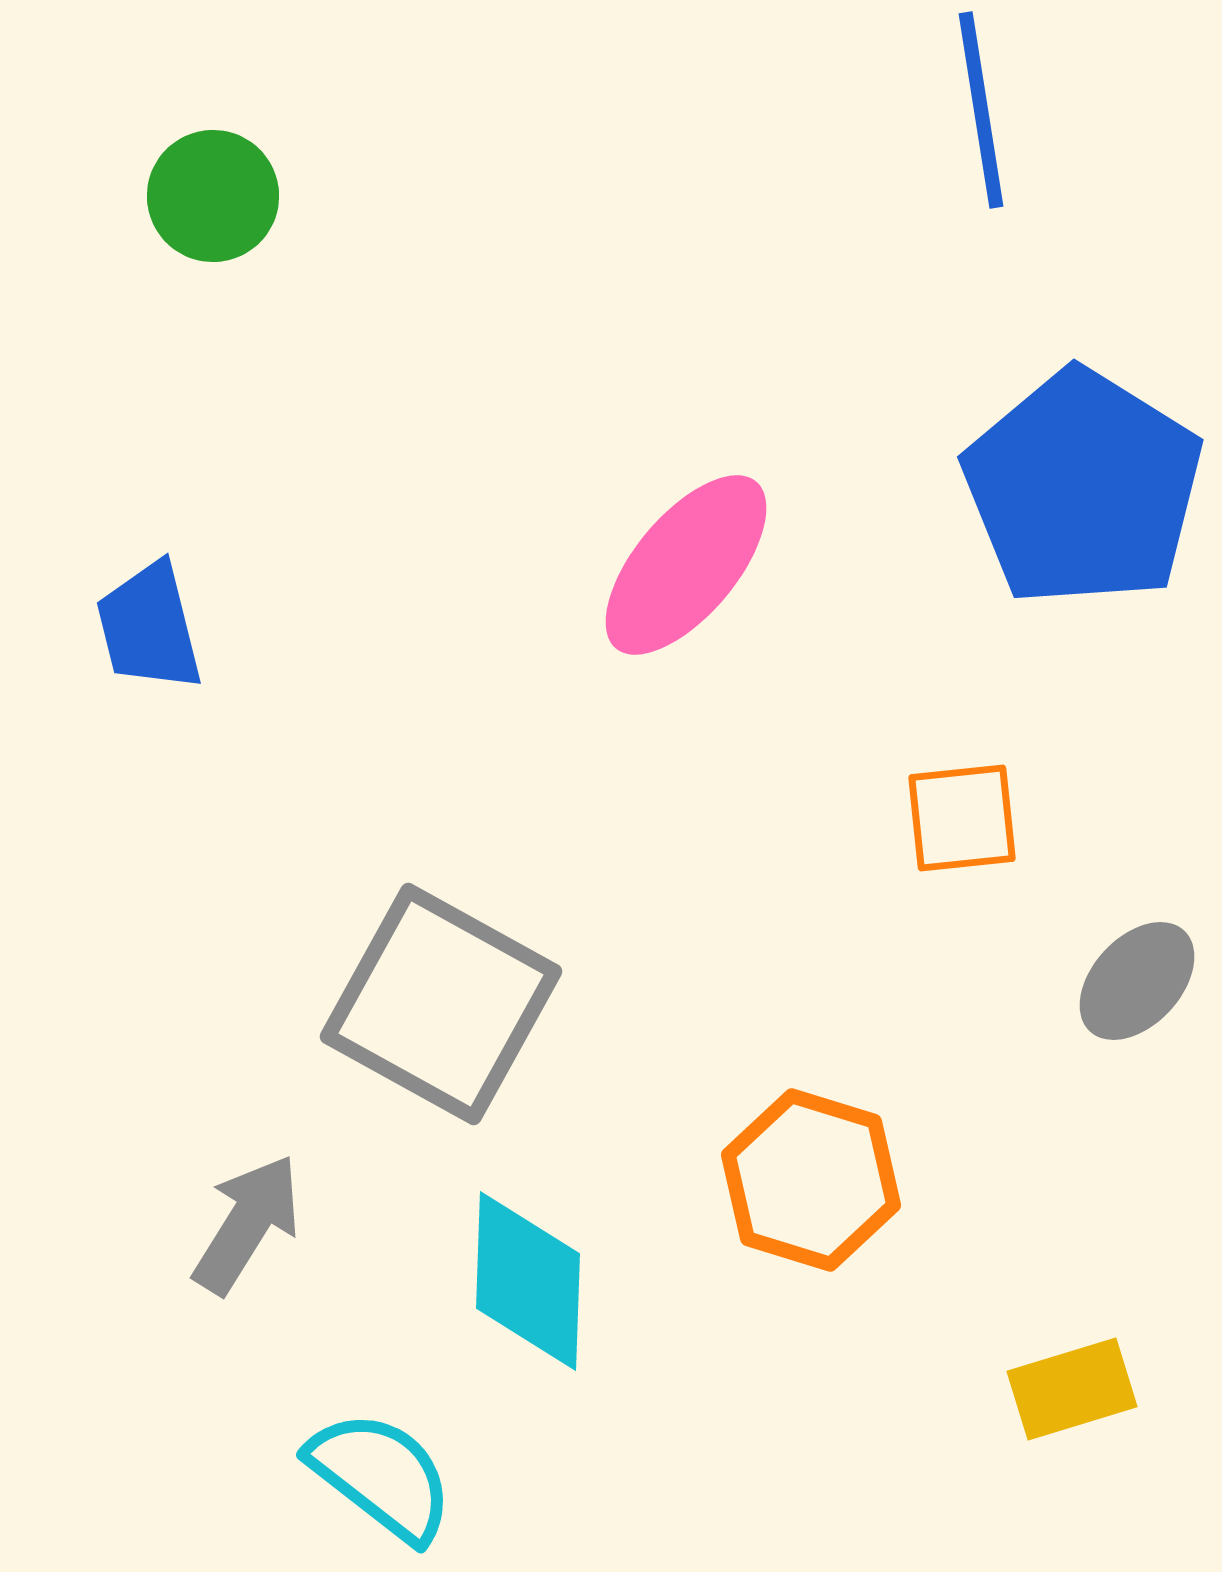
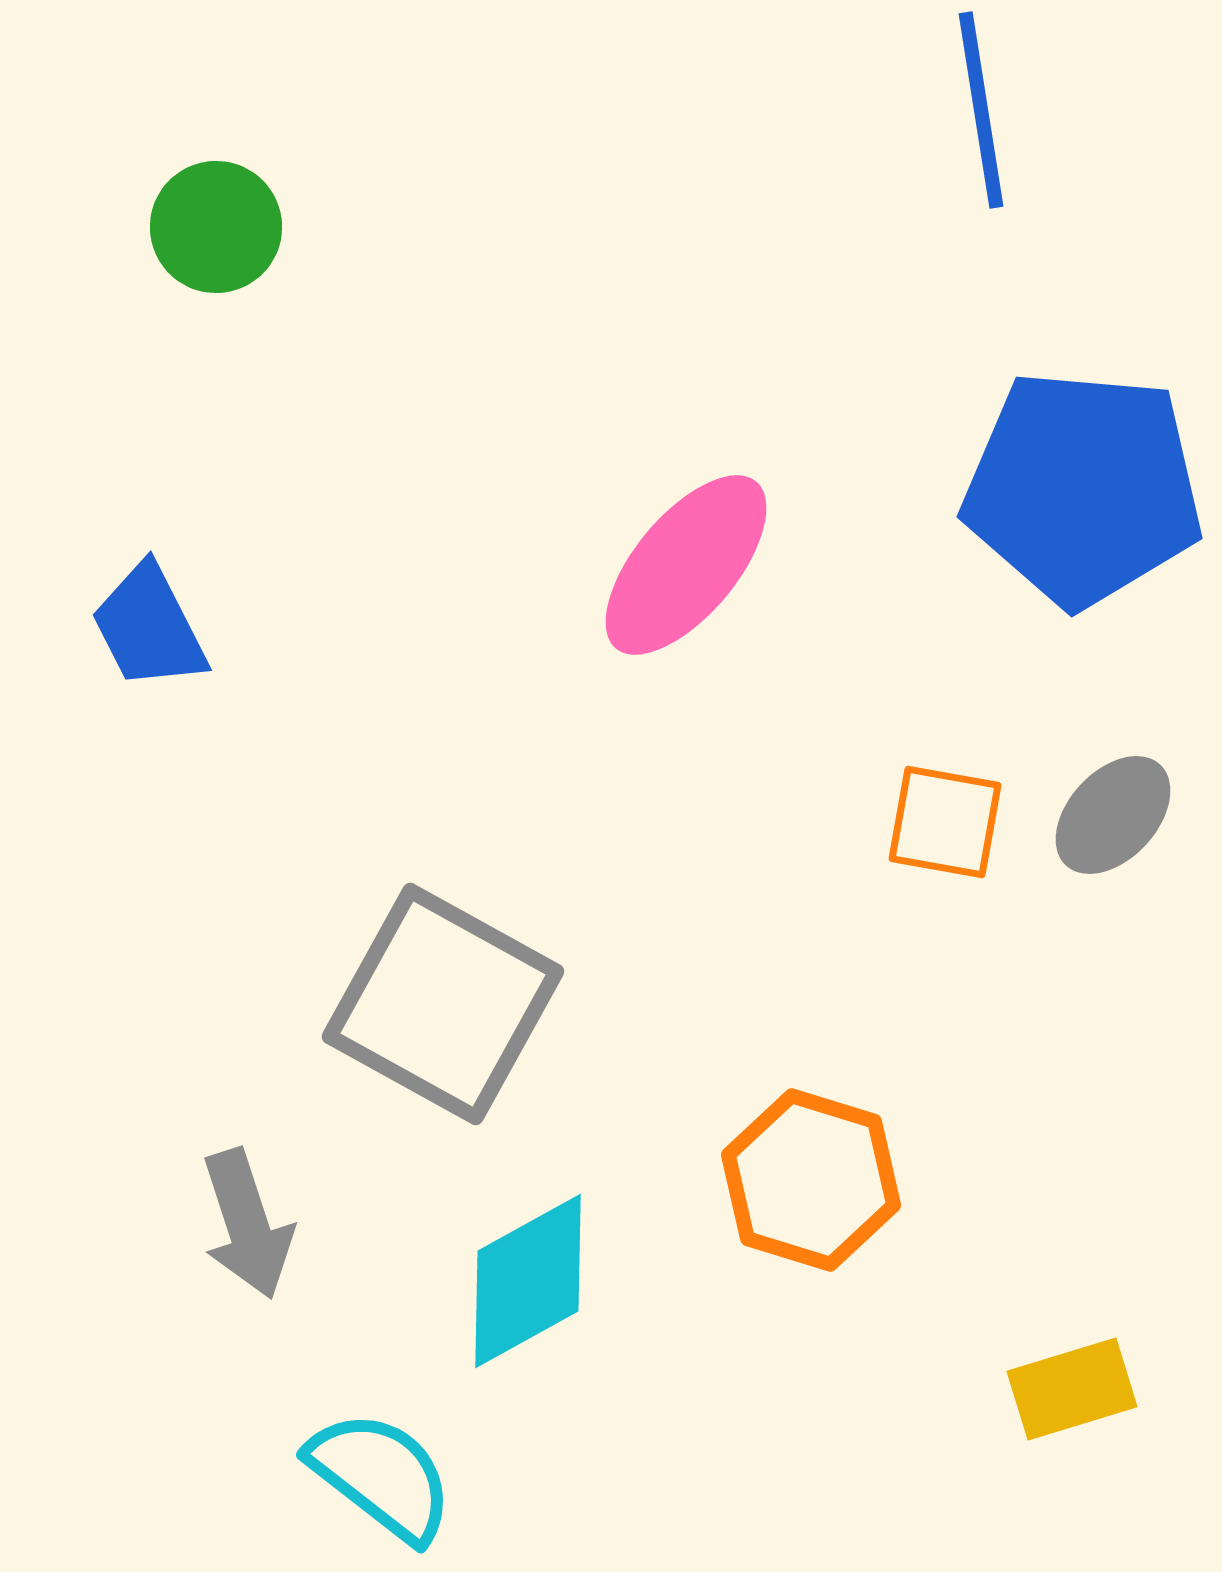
green circle: moved 3 px right, 31 px down
blue pentagon: rotated 27 degrees counterclockwise
blue trapezoid: rotated 13 degrees counterclockwise
orange square: moved 17 px left, 4 px down; rotated 16 degrees clockwise
gray ellipse: moved 24 px left, 166 px up
gray square: moved 2 px right
gray arrow: rotated 130 degrees clockwise
cyan diamond: rotated 59 degrees clockwise
